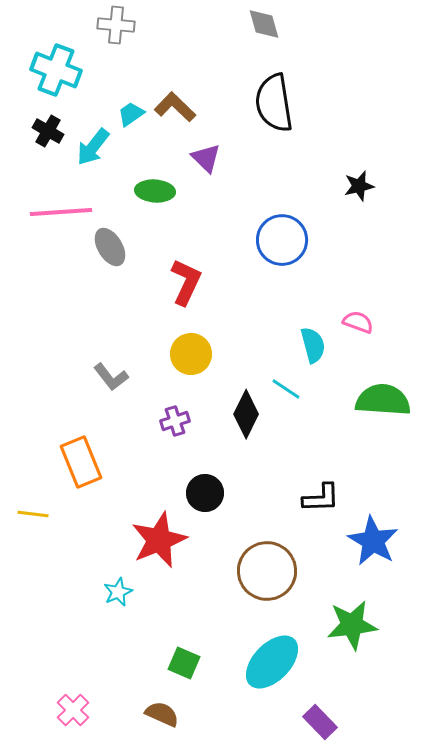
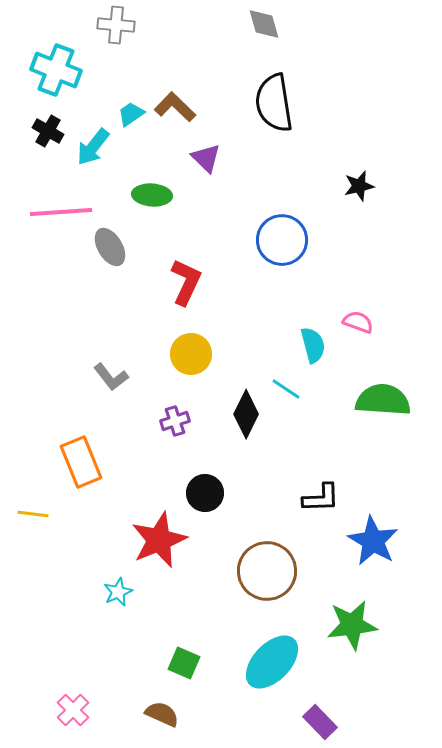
green ellipse: moved 3 px left, 4 px down
